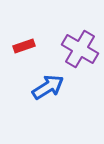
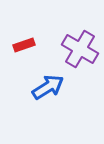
red rectangle: moved 1 px up
